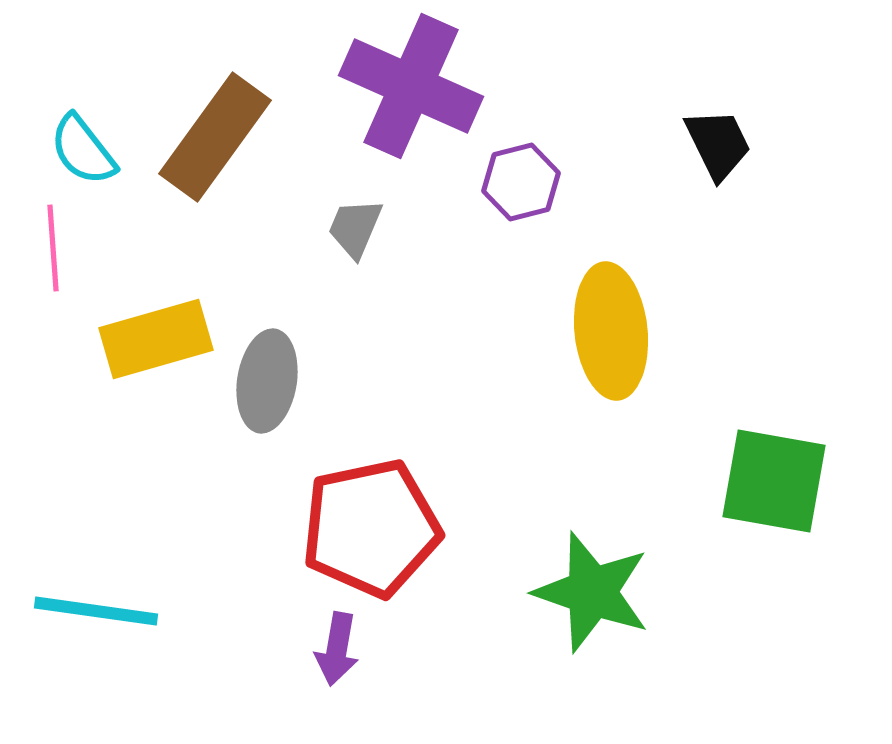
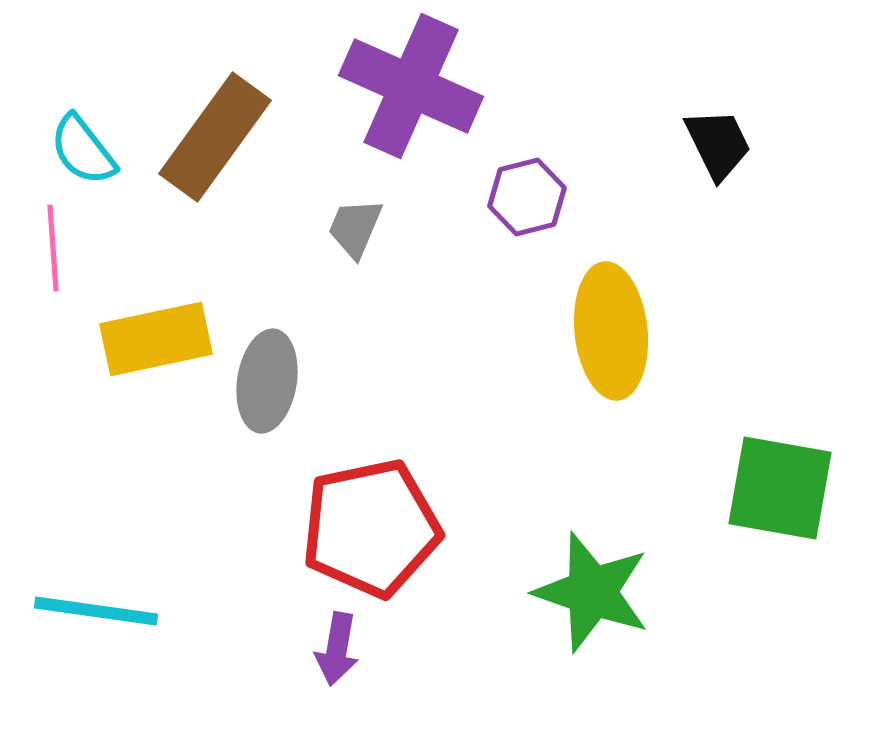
purple hexagon: moved 6 px right, 15 px down
yellow rectangle: rotated 4 degrees clockwise
green square: moved 6 px right, 7 px down
